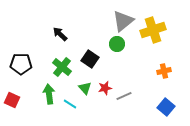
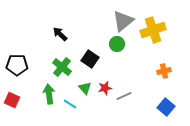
black pentagon: moved 4 px left, 1 px down
